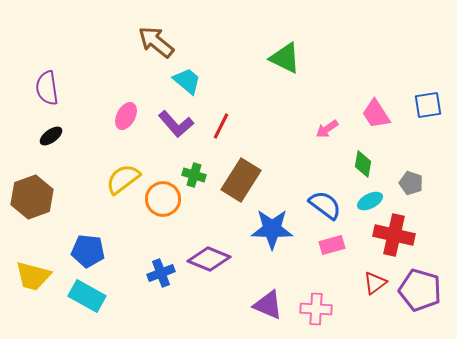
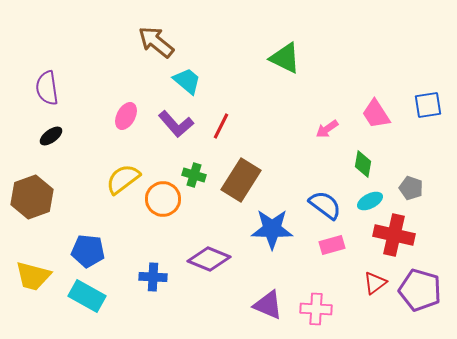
gray pentagon: moved 5 px down
blue cross: moved 8 px left, 4 px down; rotated 24 degrees clockwise
